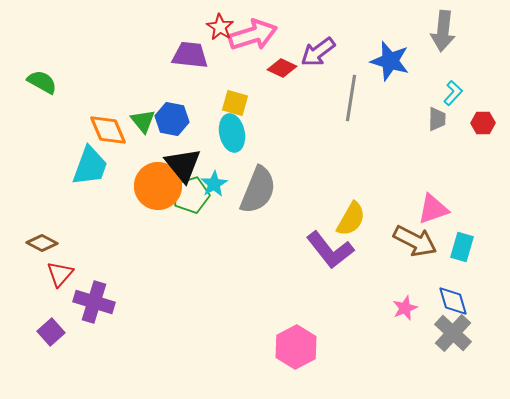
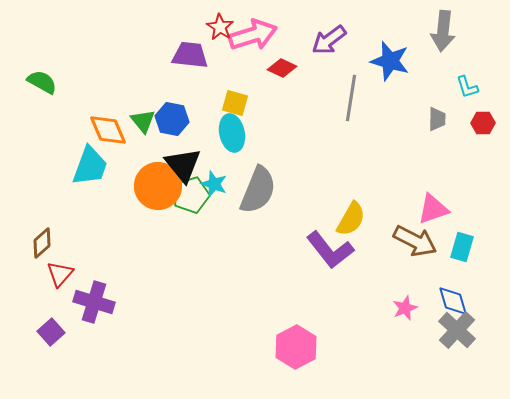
purple arrow: moved 11 px right, 12 px up
cyan L-shape: moved 14 px right, 6 px up; rotated 120 degrees clockwise
cyan star: rotated 20 degrees counterclockwise
brown diamond: rotated 68 degrees counterclockwise
gray cross: moved 4 px right, 3 px up
